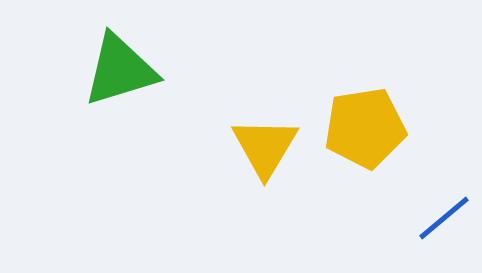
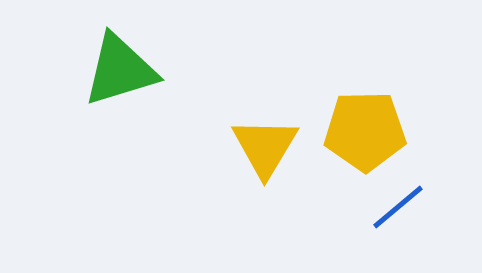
yellow pentagon: moved 3 px down; rotated 8 degrees clockwise
blue line: moved 46 px left, 11 px up
